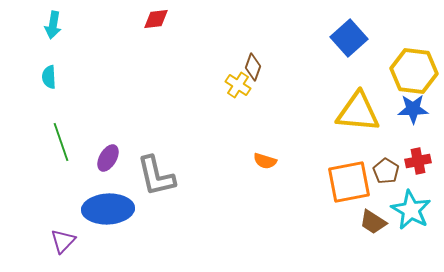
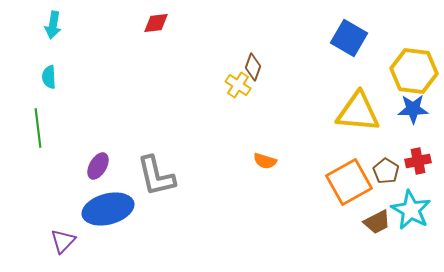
red diamond: moved 4 px down
blue square: rotated 18 degrees counterclockwise
green line: moved 23 px left, 14 px up; rotated 12 degrees clockwise
purple ellipse: moved 10 px left, 8 px down
orange square: rotated 18 degrees counterclockwise
blue ellipse: rotated 12 degrees counterclockwise
brown trapezoid: moved 4 px right; rotated 60 degrees counterclockwise
